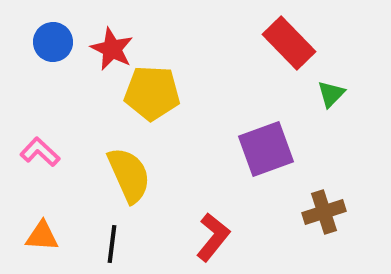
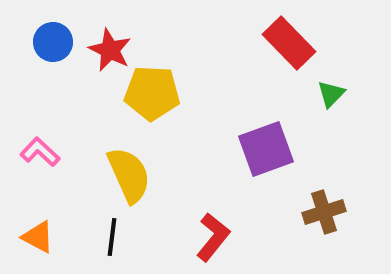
red star: moved 2 px left, 1 px down
orange triangle: moved 4 px left, 1 px down; rotated 24 degrees clockwise
black line: moved 7 px up
